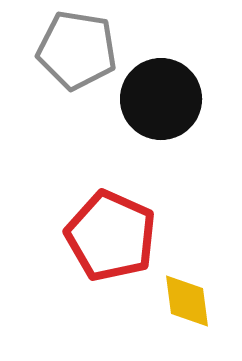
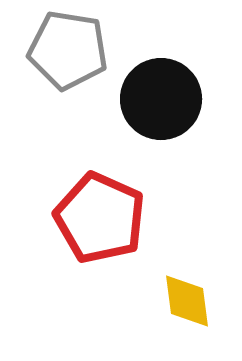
gray pentagon: moved 9 px left
red pentagon: moved 11 px left, 18 px up
